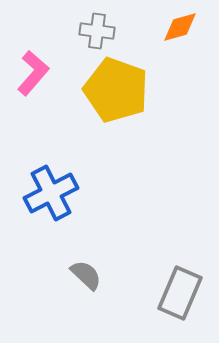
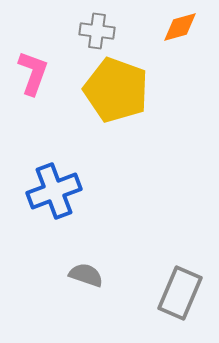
pink L-shape: rotated 21 degrees counterclockwise
blue cross: moved 3 px right, 2 px up; rotated 6 degrees clockwise
gray semicircle: rotated 24 degrees counterclockwise
